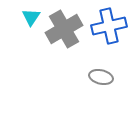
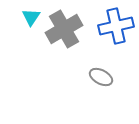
blue cross: moved 7 px right
gray ellipse: rotated 15 degrees clockwise
